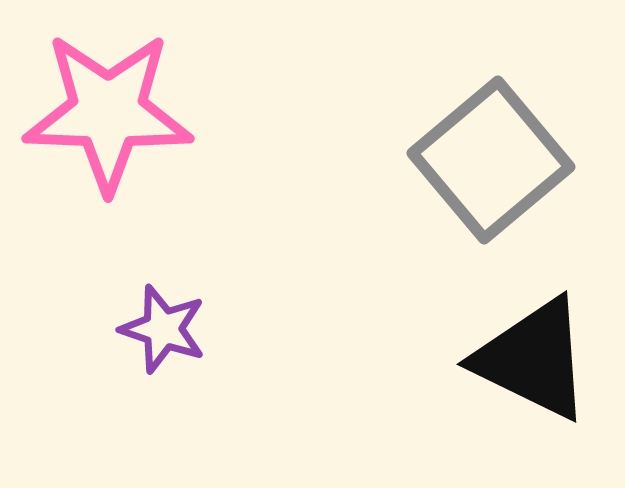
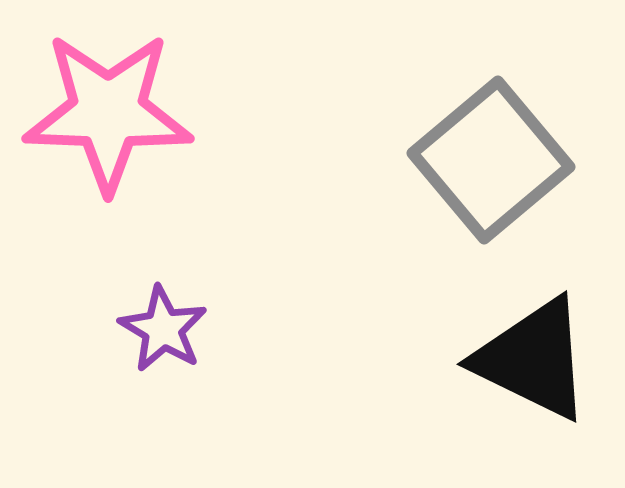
purple star: rotated 12 degrees clockwise
